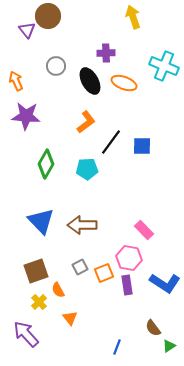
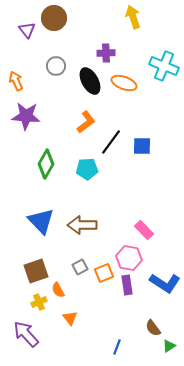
brown circle: moved 6 px right, 2 px down
yellow cross: rotated 21 degrees clockwise
